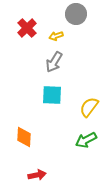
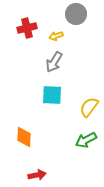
red cross: rotated 30 degrees clockwise
